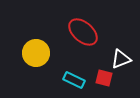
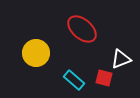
red ellipse: moved 1 px left, 3 px up
cyan rectangle: rotated 15 degrees clockwise
